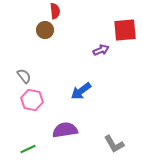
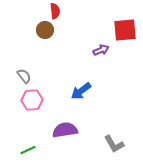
pink hexagon: rotated 15 degrees counterclockwise
green line: moved 1 px down
